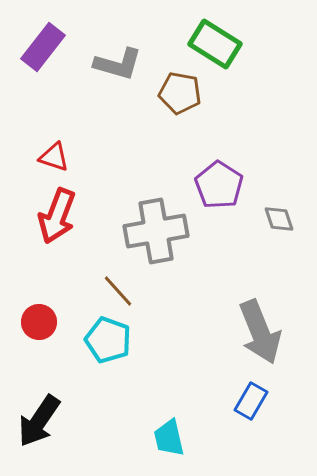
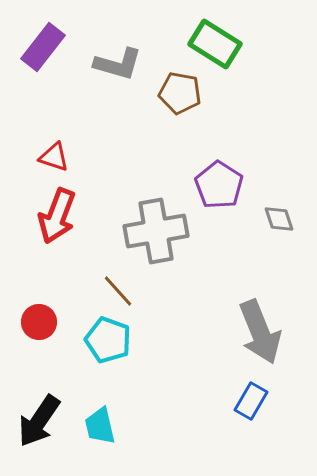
cyan trapezoid: moved 69 px left, 12 px up
